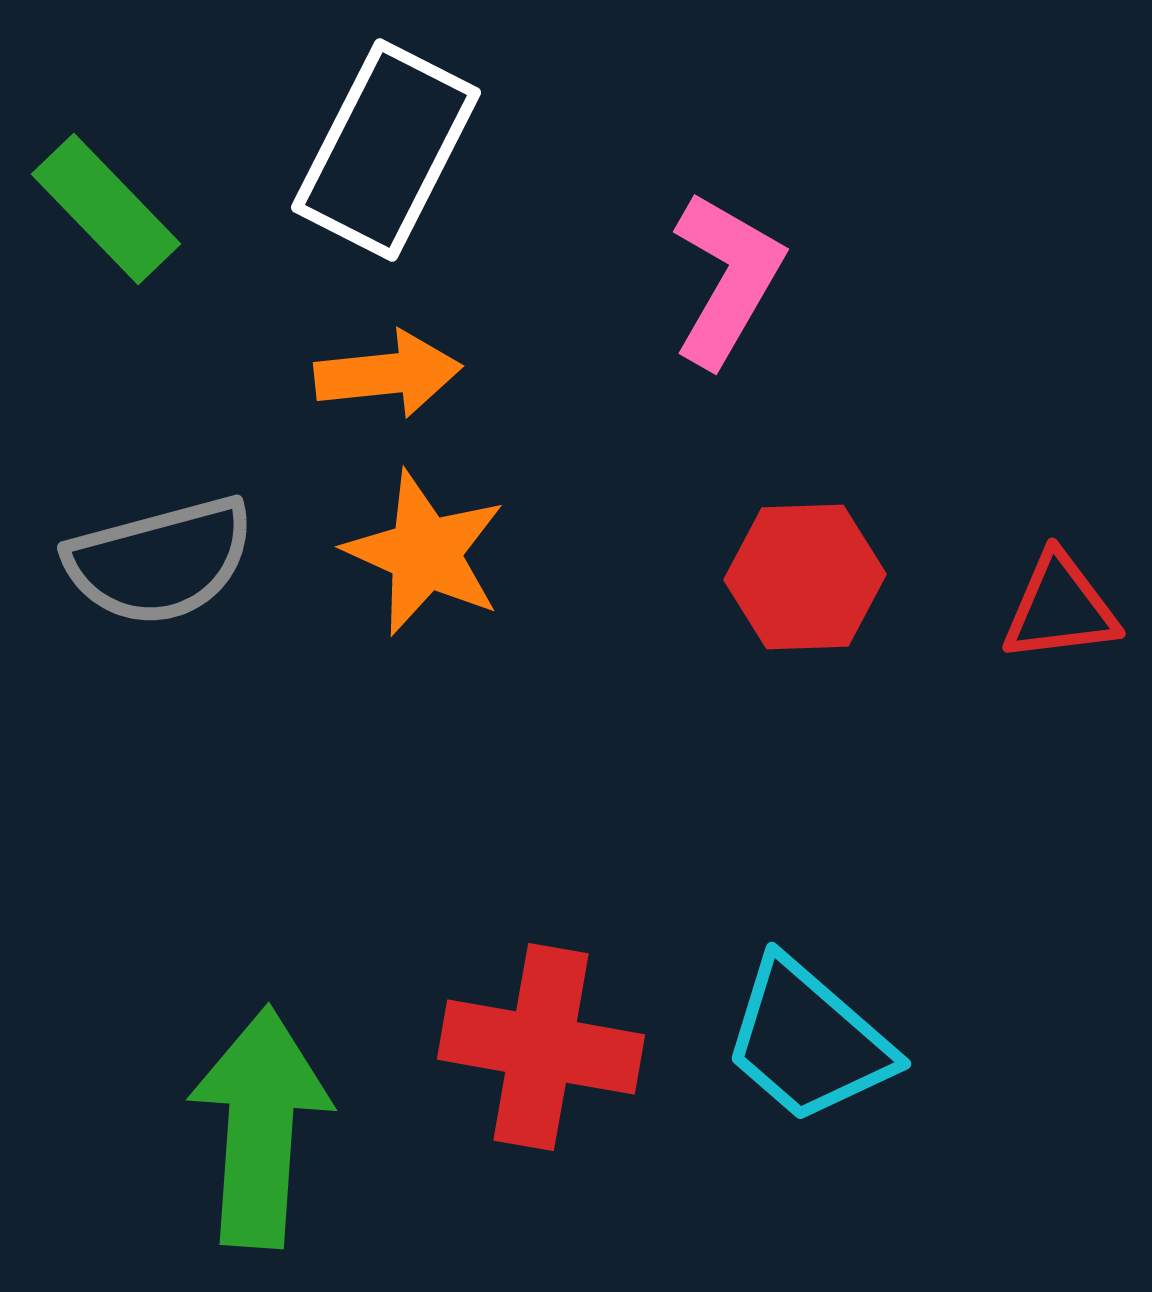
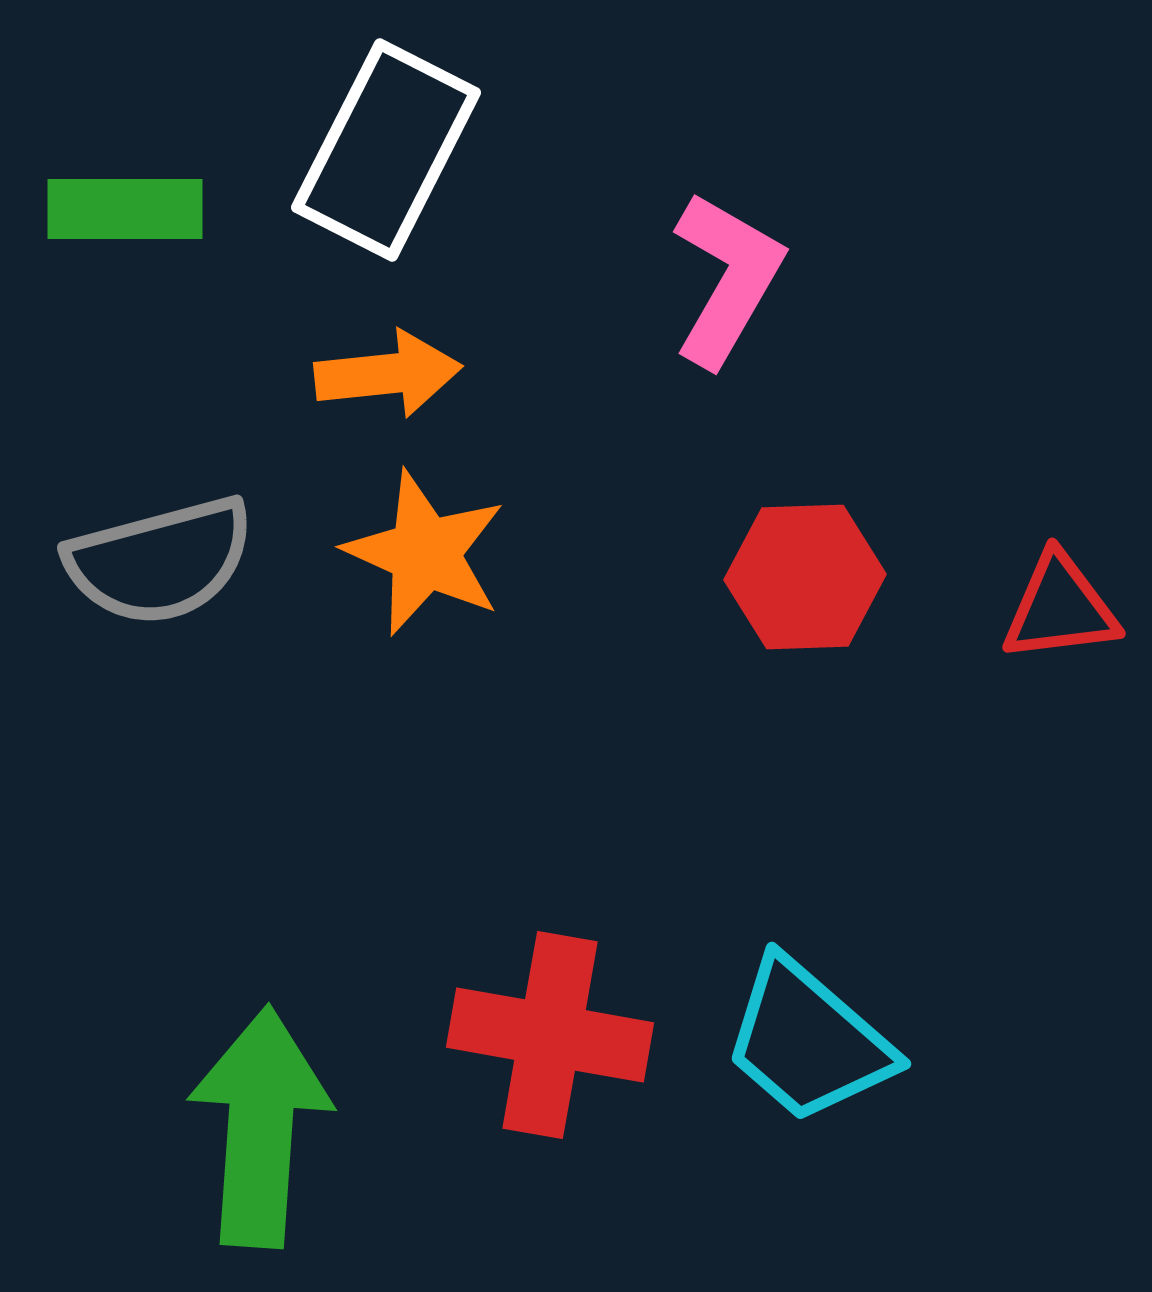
green rectangle: moved 19 px right; rotated 46 degrees counterclockwise
red cross: moved 9 px right, 12 px up
